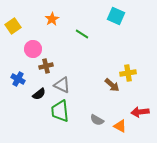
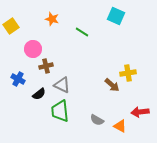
orange star: rotated 24 degrees counterclockwise
yellow square: moved 2 px left
green line: moved 2 px up
